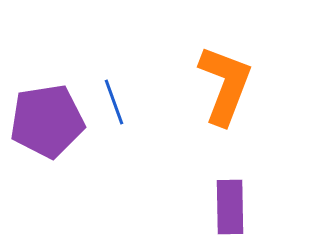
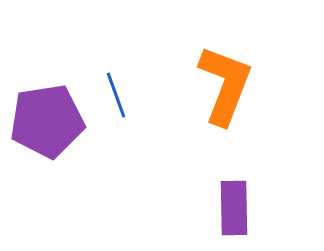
blue line: moved 2 px right, 7 px up
purple rectangle: moved 4 px right, 1 px down
